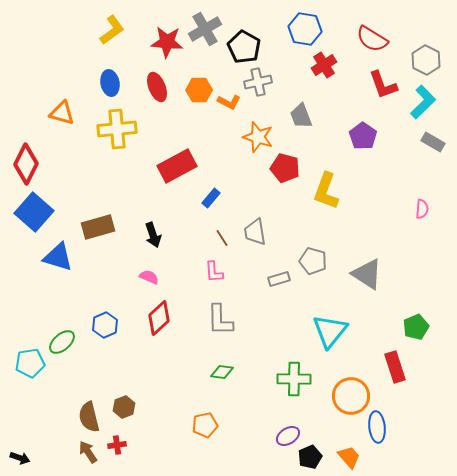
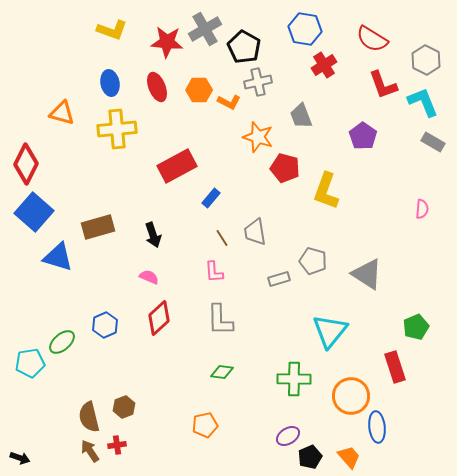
yellow L-shape at (112, 30): rotated 56 degrees clockwise
cyan L-shape at (423, 102): rotated 68 degrees counterclockwise
brown arrow at (88, 452): moved 2 px right, 1 px up
